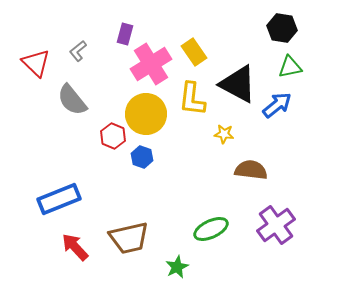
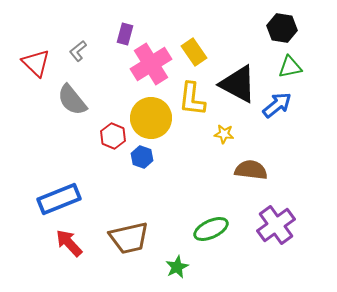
yellow circle: moved 5 px right, 4 px down
red arrow: moved 6 px left, 4 px up
